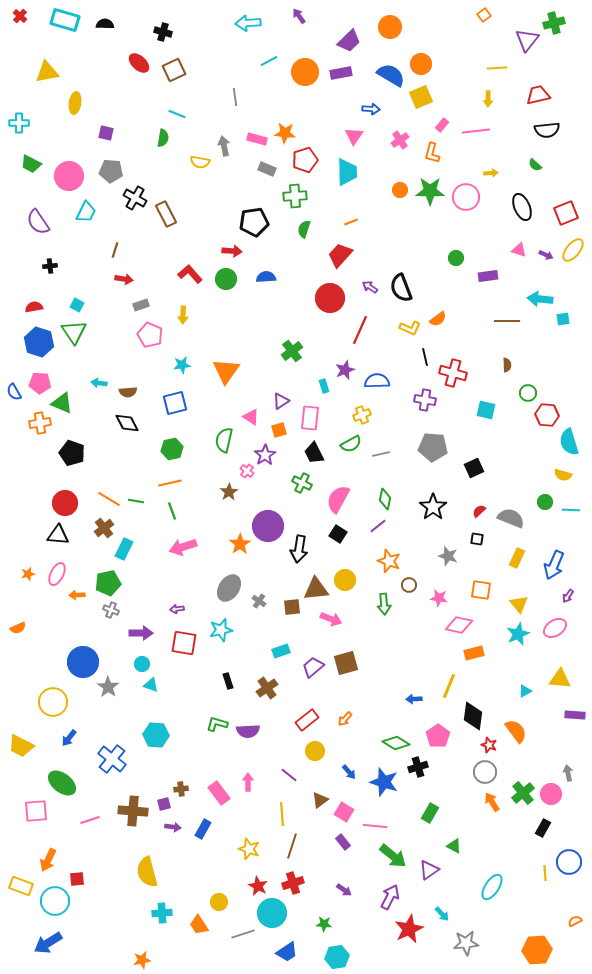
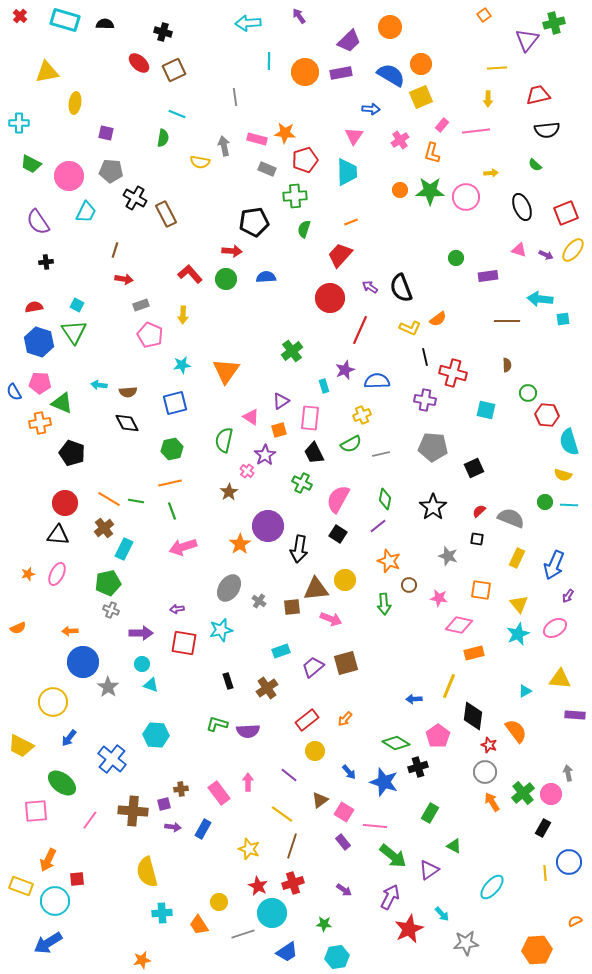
cyan line at (269, 61): rotated 60 degrees counterclockwise
black cross at (50, 266): moved 4 px left, 4 px up
cyan arrow at (99, 383): moved 2 px down
cyan line at (571, 510): moved 2 px left, 5 px up
orange arrow at (77, 595): moved 7 px left, 36 px down
yellow line at (282, 814): rotated 50 degrees counterclockwise
pink line at (90, 820): rotated 36 degrees counterclockwise
cyan ellipse at (492, 887): rotated 8 degrees clockwise
